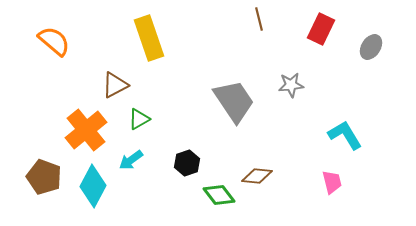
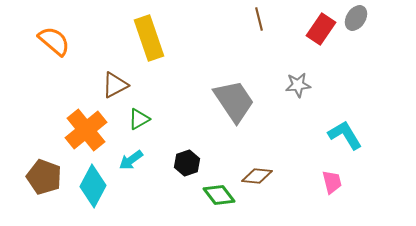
red rectangle: rotated 8 degrees clockwise
gray ellipse: moved 15 px left, 29 px up
gray star: moved 7 px right
